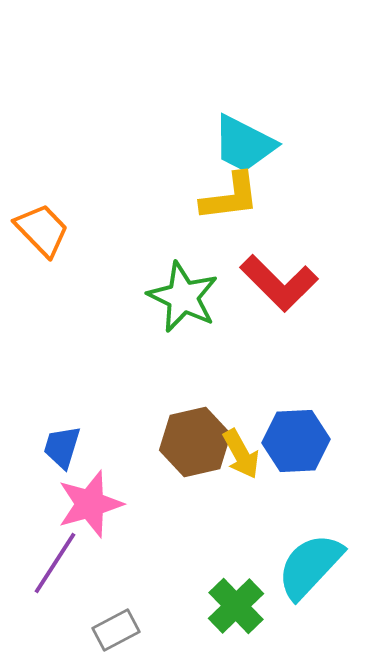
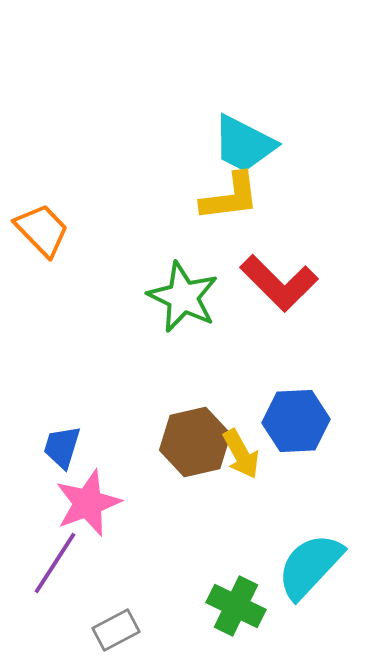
blue hexagon: moved 20 px up
pink star: moved 2 px left, 1 px up; rotated 4 degrees counterclockwise
green cross: rotated 20 degrees counterclockwise
